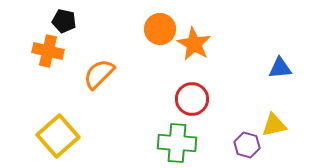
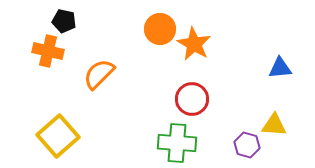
yellow triangle: rotated 16 degrees clockwise
